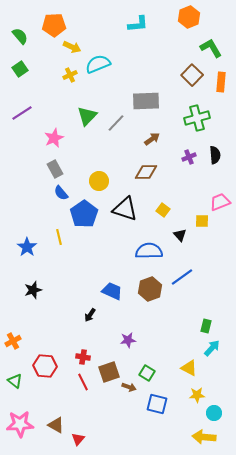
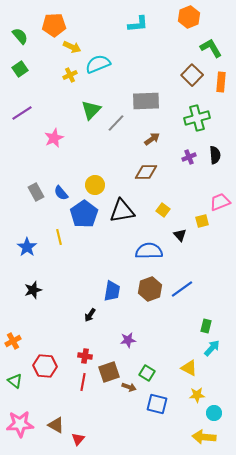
green triangle at (87, 116): moved 4 px right, 6 px up
gray rectangle at (55, 169): moved 19 px left, 23 px down
yellow circle at (99, 181): moved 4 px left, 4 px down
black triangle at (125, 209): moved 3 px left, 2 px down; rotated 28 degrees counterclockwise
yellow square at (202, 221): rotated 16 degrees counterclockwise
blue line at (182, 277): moved 12 px down
blue trapezoid at (112, 291): rotated 75 degrees clockwise
red cross at (83, 357): moved 2 px right, 1 px up
red line at (83, 382): rotated 36 degrees clockwise
